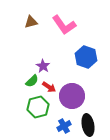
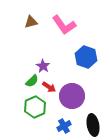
green hexagon: moved 3 px left; rotated 10 degrees counterclockwise
black ellipse: moved 5 px right
